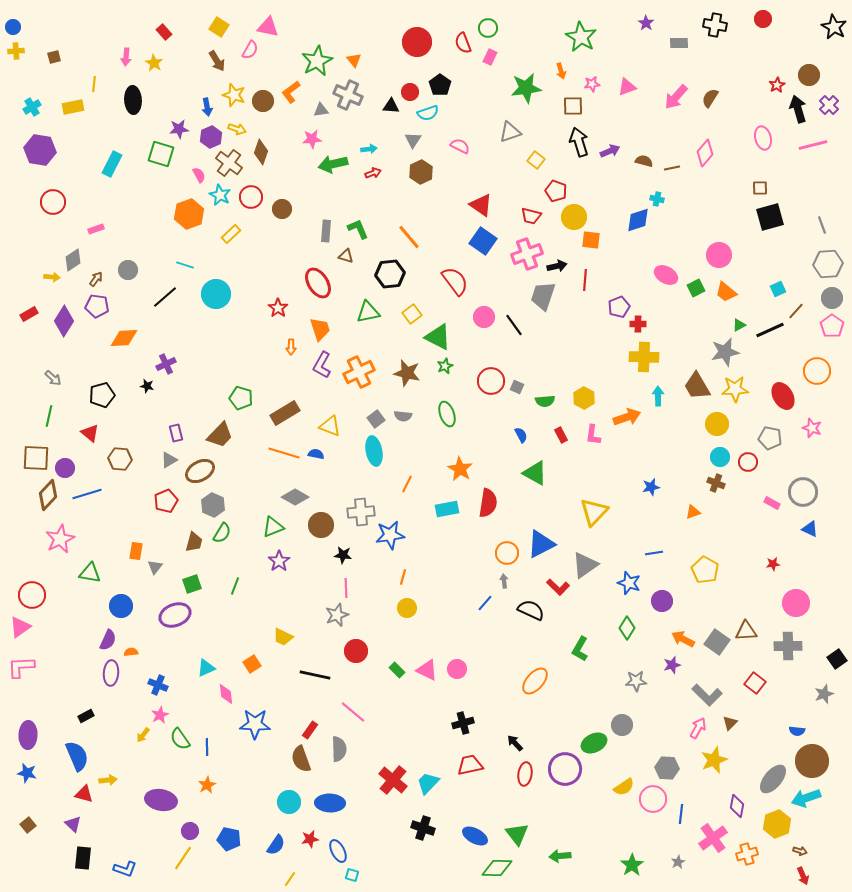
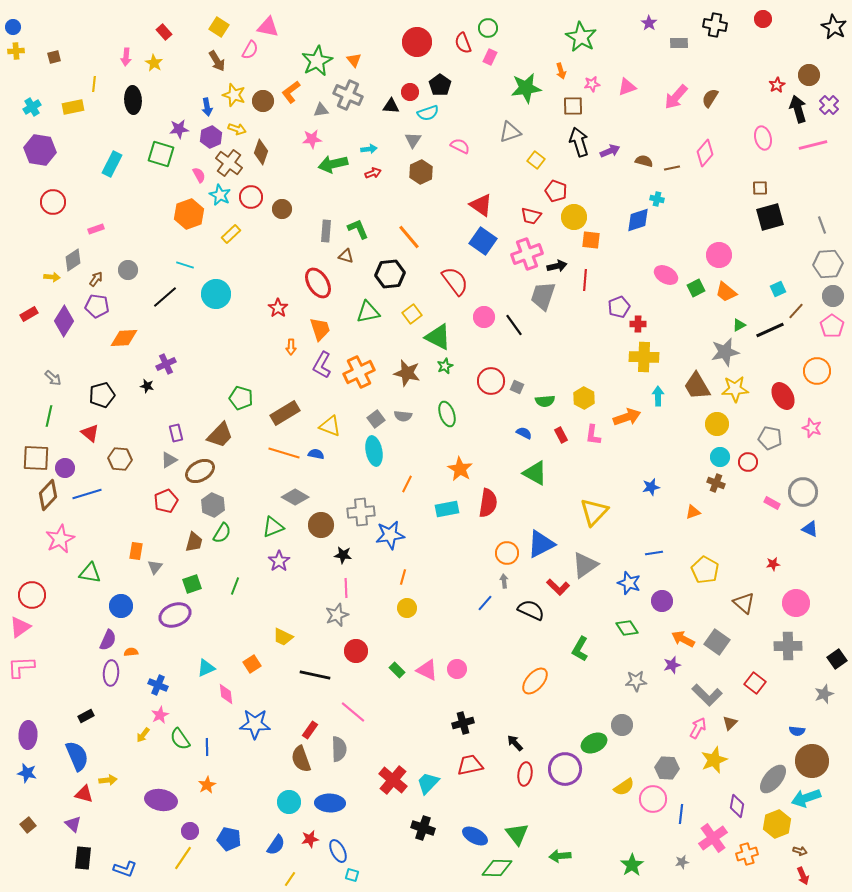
purple star at (646, 23): moved 3 px right
gray circle at (832, 298): moved 1 px right, 2 px up
blue semicircle at (521, 435): moved 3 px right, 2 px up; rotated 35 degrees counterclockwise
green diamond at (627, 628): rotated 65 degrees counterclockwise
brown triangle at (746, 631): moved 2 px left, 28 px up; rotated 45 degrees clockwise
gray star at (678, 862): moved 4 px right; rotated 16 degrees clockwise
